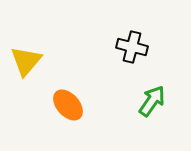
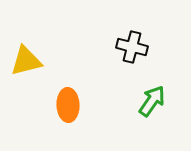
yellow triangle: rotated 36 degrees clockwise
orange ellipse: rotated 40 degrees clockwise
